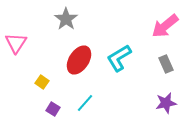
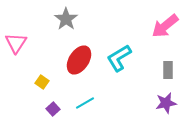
gray rectangle: moved 2 px right, 6 px down; rotated 24 degrees clockwise
cyan line: rotated 18 degrees clockwise
purple square: rotated 16 degrees clockwise
